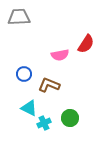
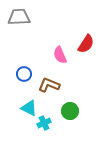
pink semicircle: rotated 78 degrees clockwise
green circle: moved 7 px up
